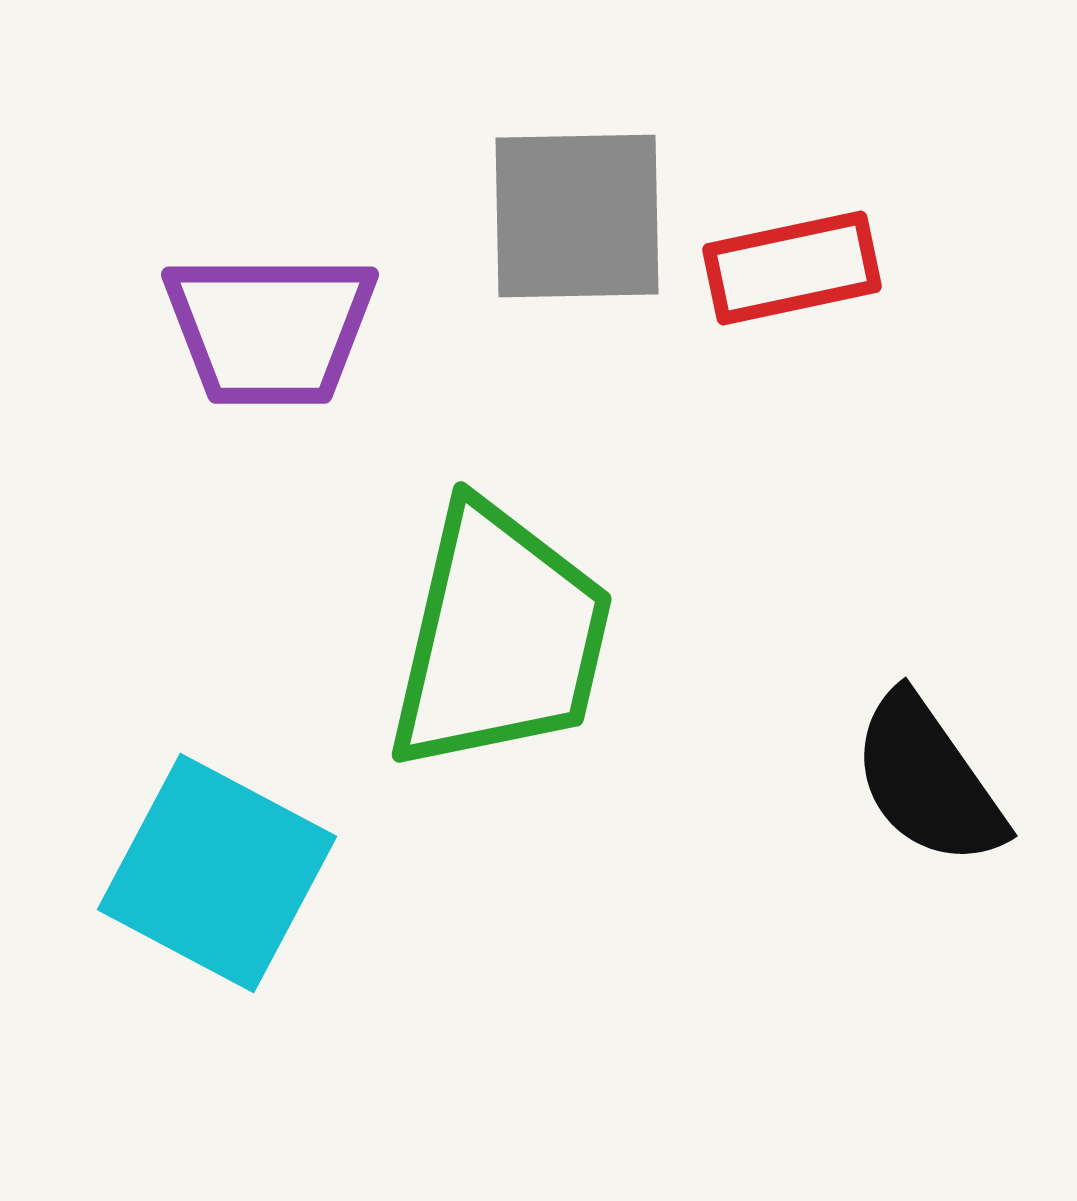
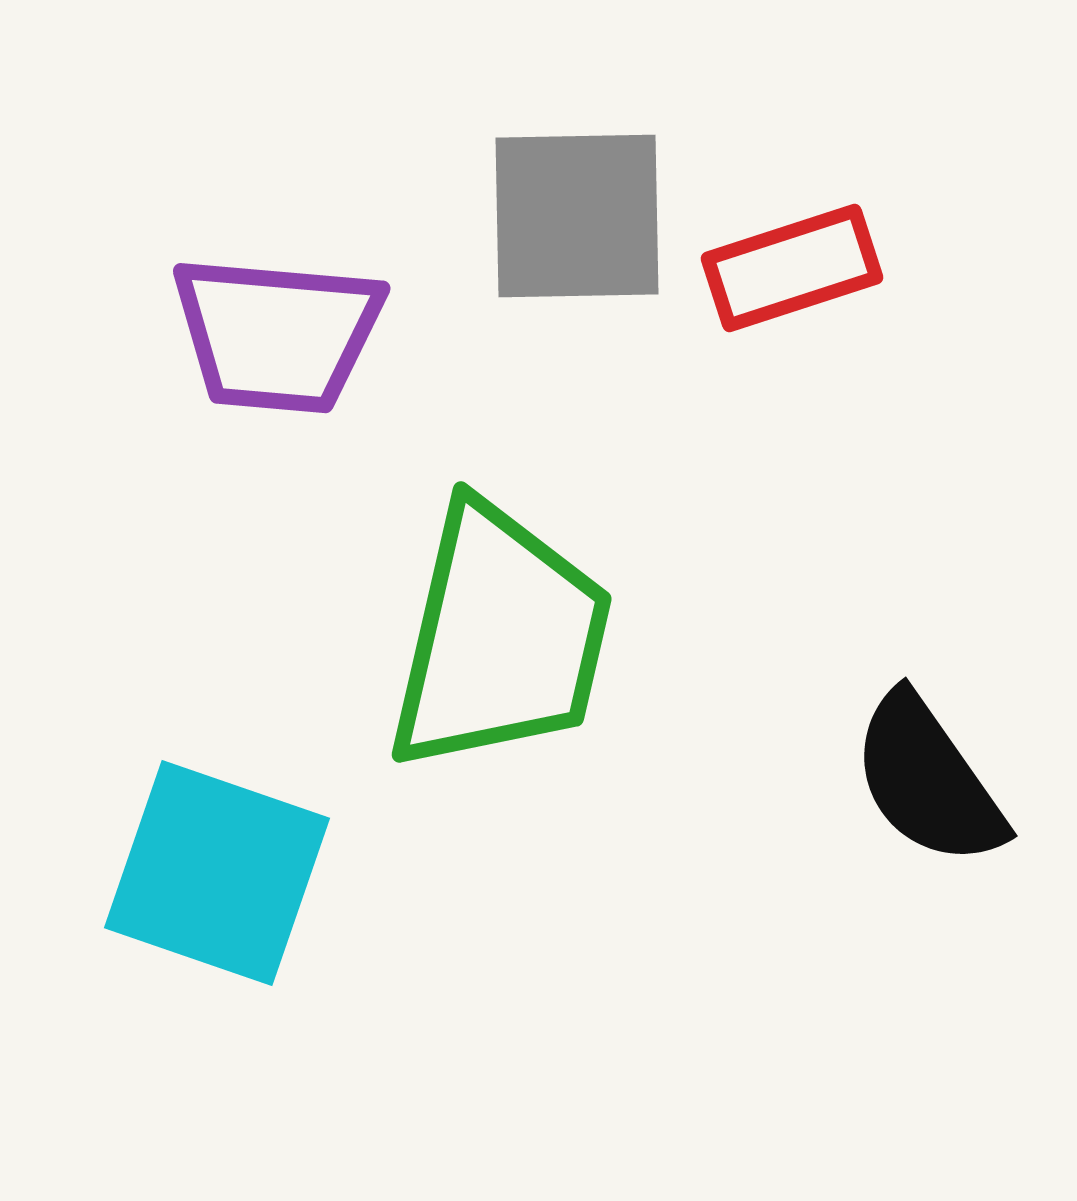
red rectangle: rotated 6 degrees counterclockwise
purple trapezoid: moved 7 px right, 5 px down; rotated 5 degrees clockwise
cyan square: rotated 9 degrees counterclockwise
